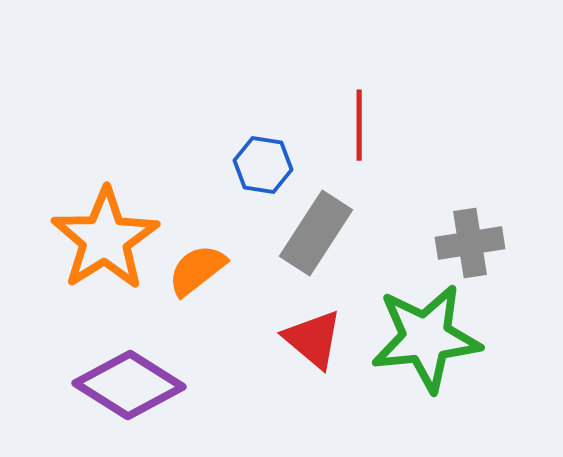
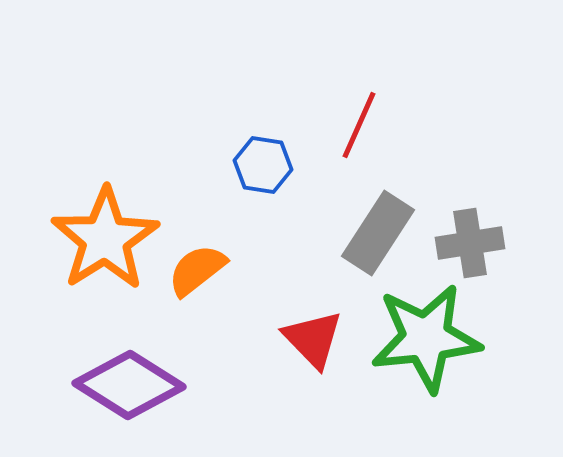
red line: rotated 24 degrees clockwise
gray rectangle: moved 62 px right
red triangle: rotated 6 degrees clockwise
